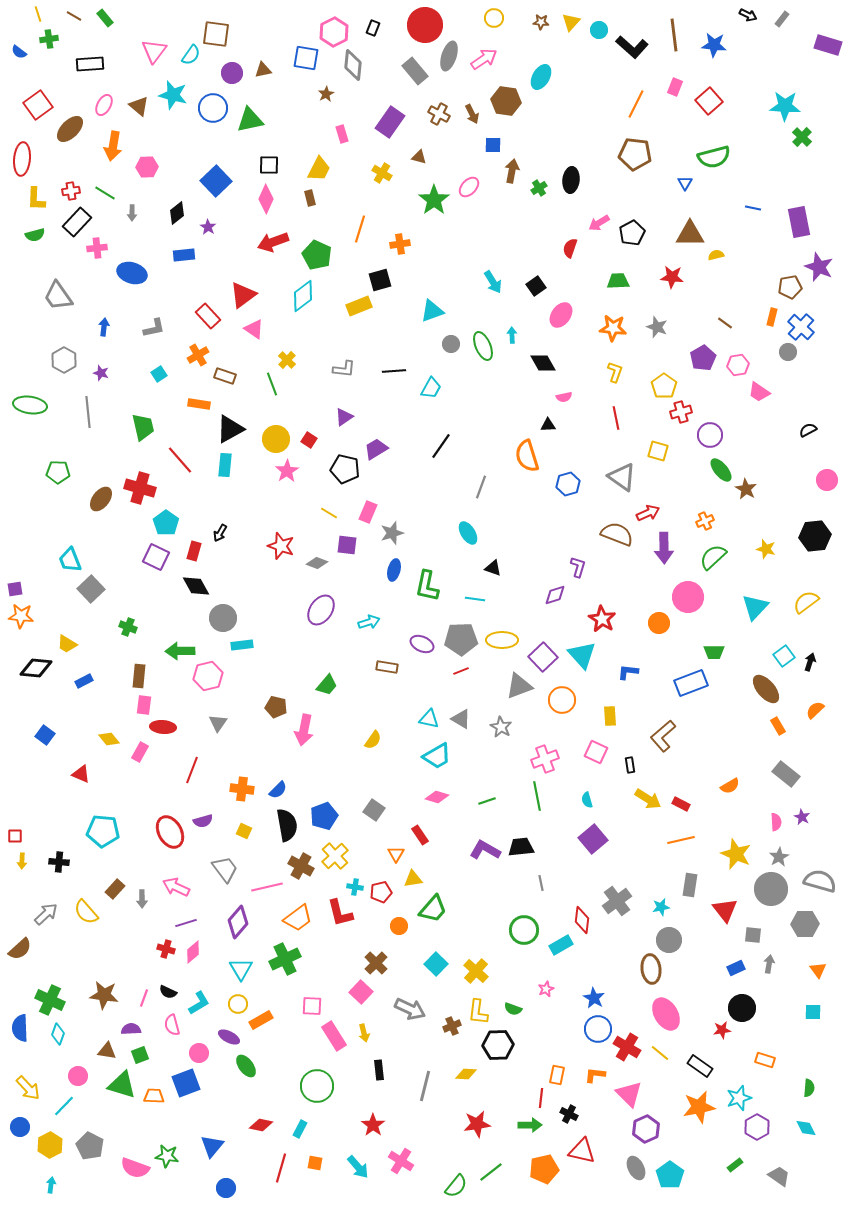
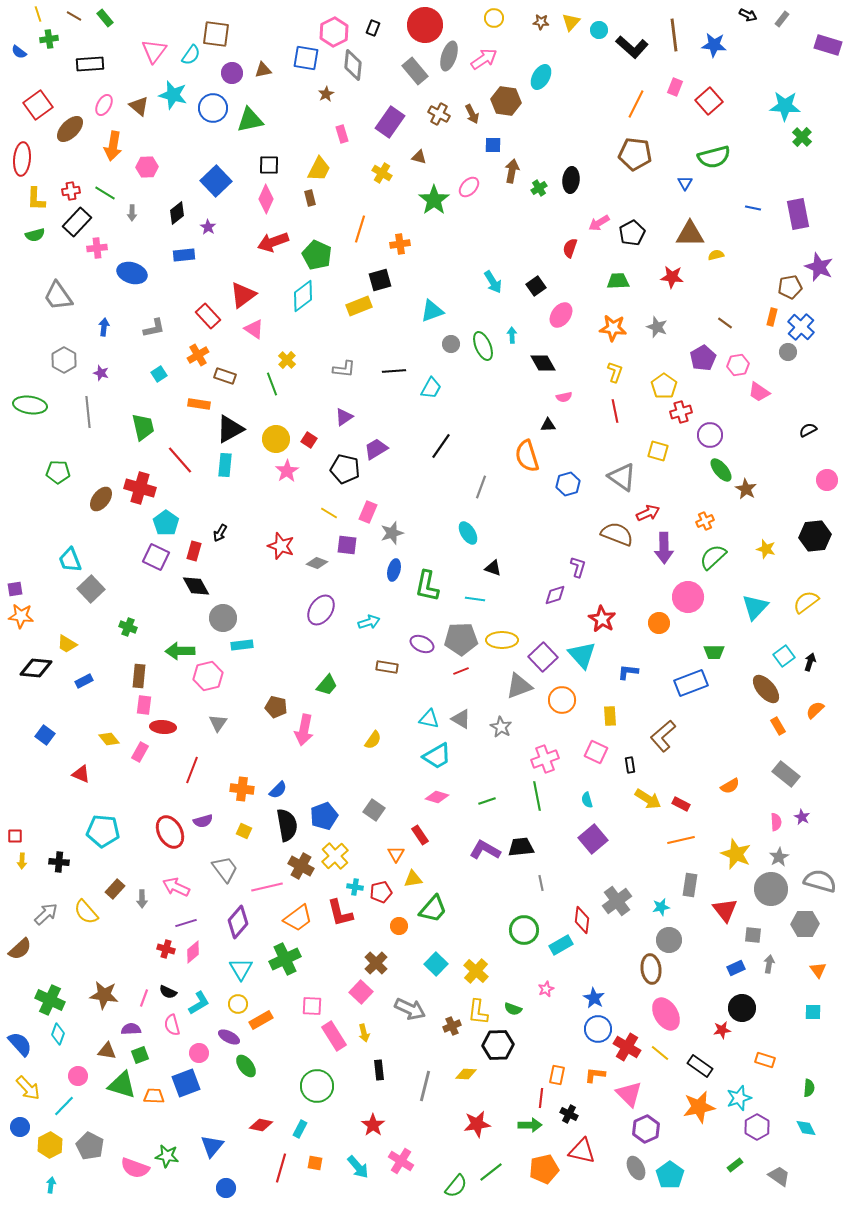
purple rectangle at (799, 222): moved 1 px left, 8 px up
red line at (616, 418): moved 1 px left, 7 px up
blue semicircle at (20, 1028): moved 16 px down; rotated 140 degrees clockwise
